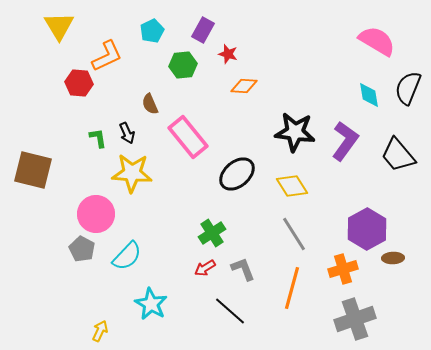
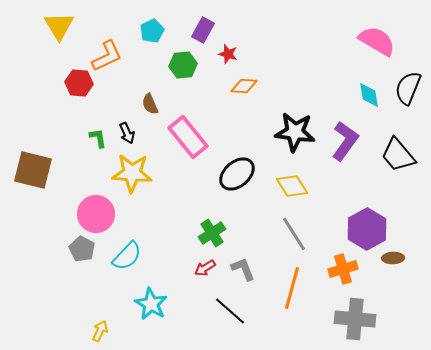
gray cross: rotated 24 degrees clockwise
